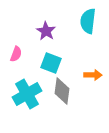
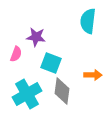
purple star: moved 10 px left, 6 px down; rotated 24 degrees counterclockwise
